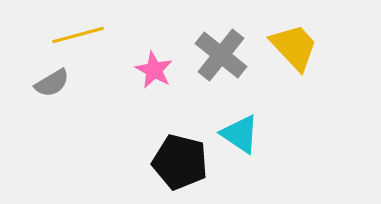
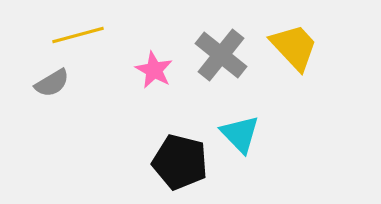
cyan triangle: rotated 12 degrees clockwise
